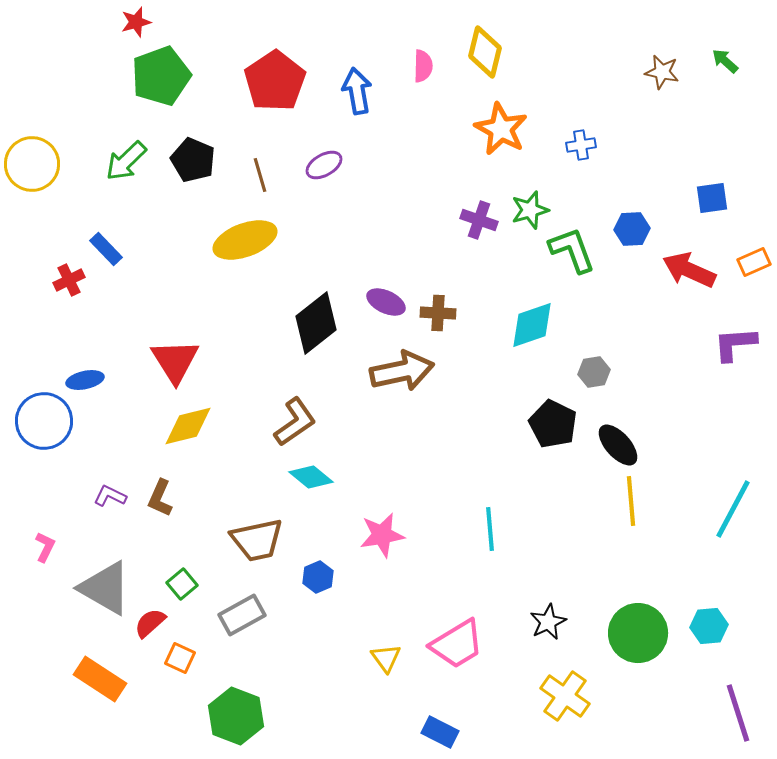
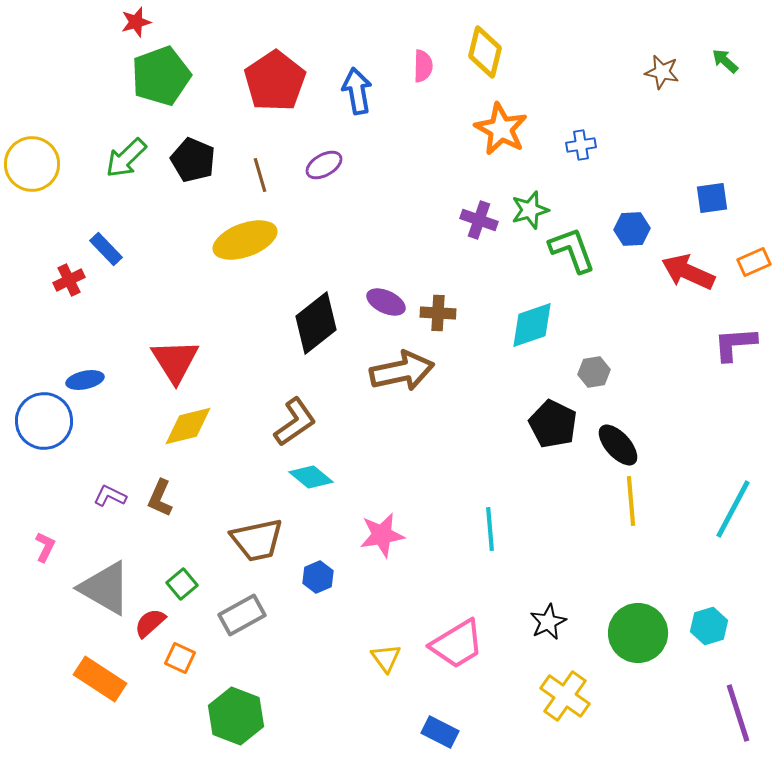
green arrow at (126, 161): moved 3 px up
red arrow at (689, 270): moved 1 px left, 2 px down
cyan hexagon at (709, 626): rotated 12 degrees counterclockwise
